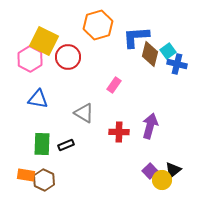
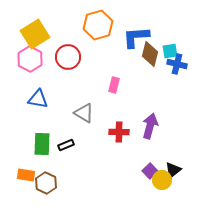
yellow square: moved 9 px left, 7 px up; rotated 32 degrees clockwise
cyan square: moved 2 px right; rotated 28 degrees clockwise
pink rectangle: rotated 21 degrees counterclockwise
brown hexagon: moved 2 px right, 3 px down
